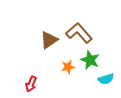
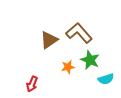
red arrow: moved 1 px right
